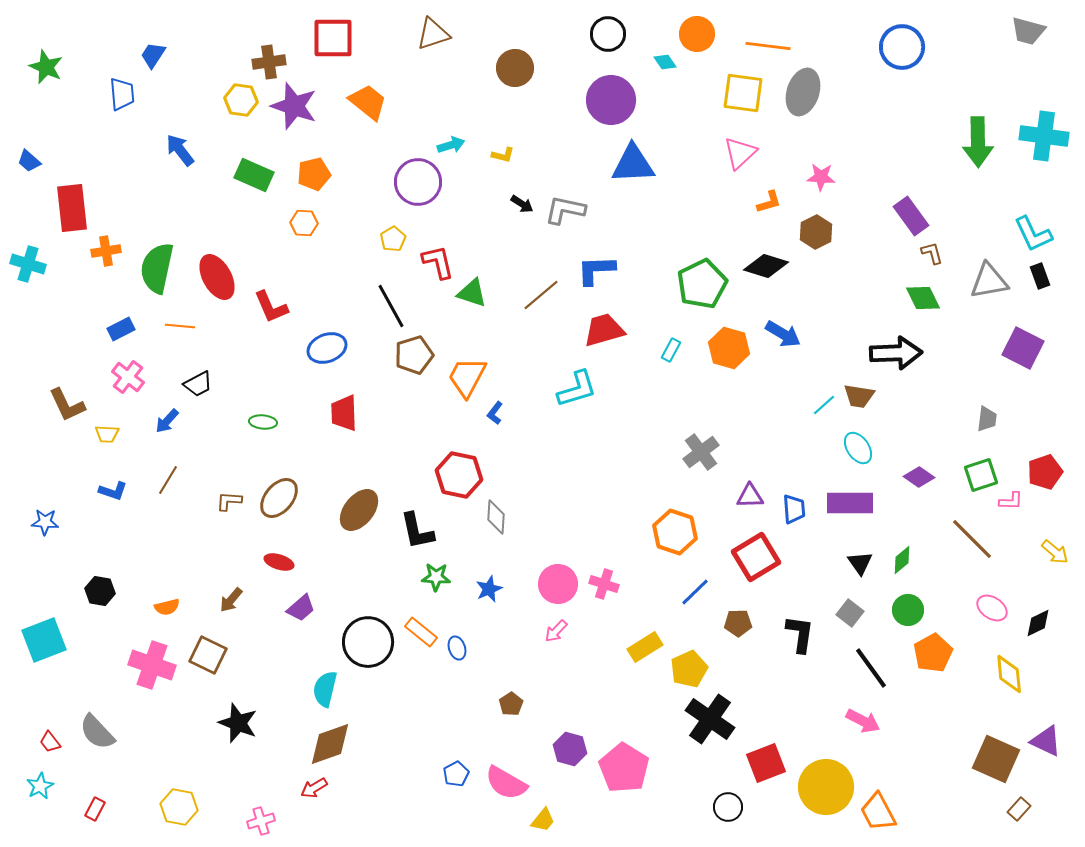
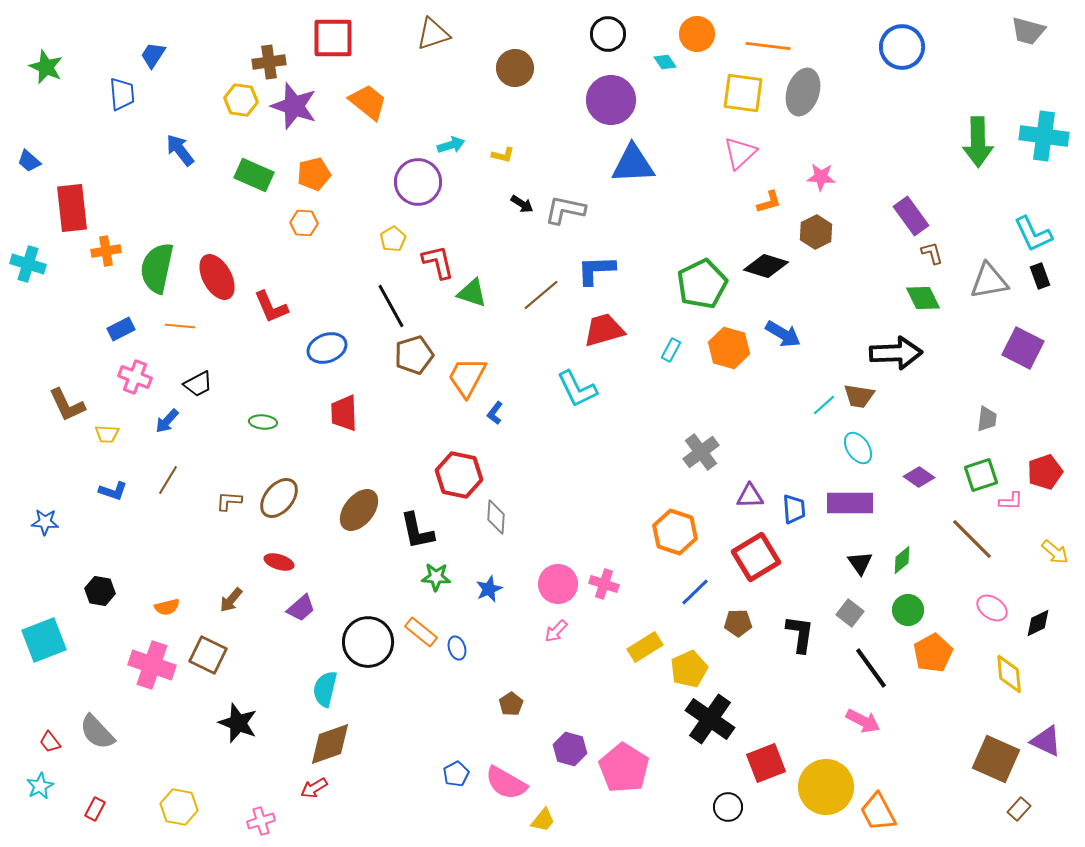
pink cross at (128, 377): moved 7 px right; rotated 16 degrees counterclockwise
cyan L-shape at (577, 389): rotated 81 degrees clockwise
